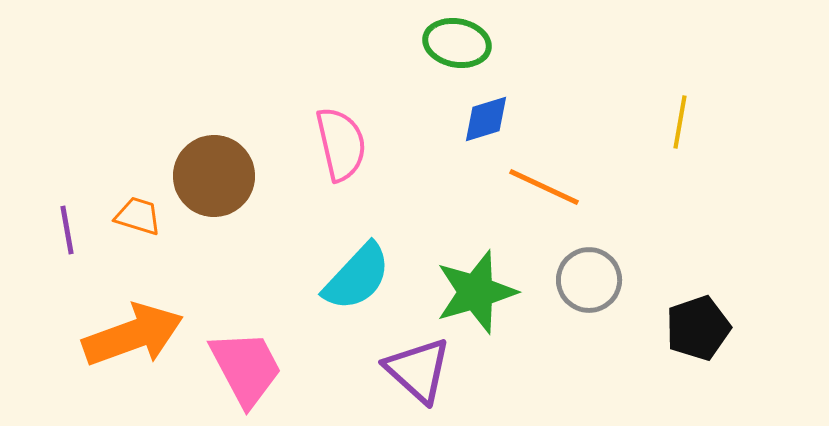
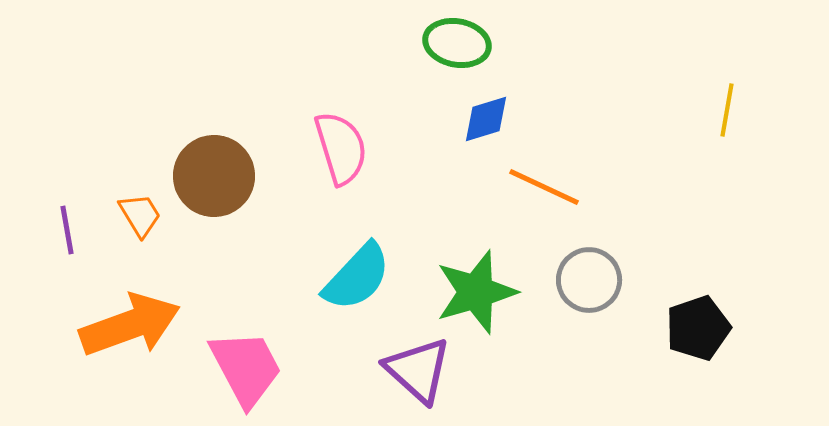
yellow line: moved 47 px right, 12 px up
pink semicircle: moved 4 px down; rotated 4 degrees counterclockwise
orange trapezoid: moved 2 px right, 1 px up; rotated 42 degrees clockwise
orange arrow: moved 3 px left, 10 px up
